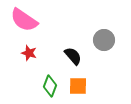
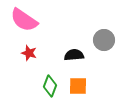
black semicircle: moved 1 px right, 1 px up; rotated 54 degrees counterclockwise
